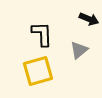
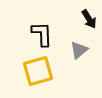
black arrow: rotated 36 degrees clockwise
